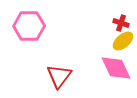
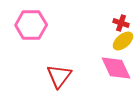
pink hexagon: moved 2 px right, 1 px up
